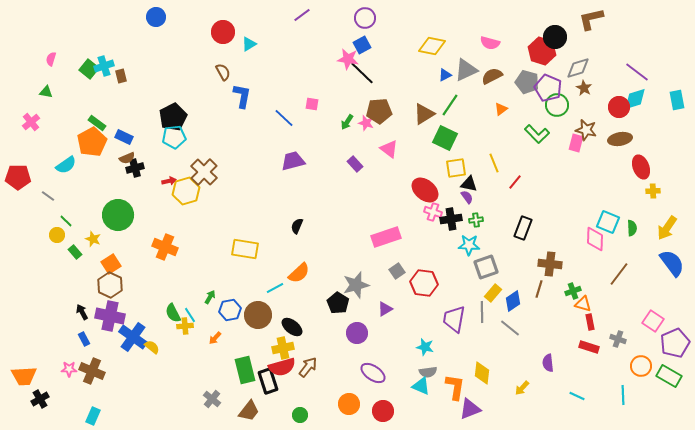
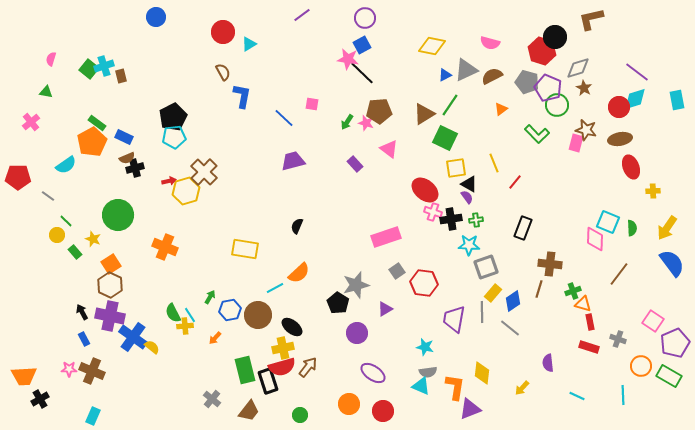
red ellipse at (641, 167): moved 10 px left
black triangle at (469, 184): rotated 18 degrees clockwise
